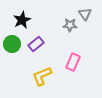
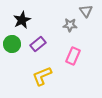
gray triangle: moved 1 px right, 3 px up
purple rectangle: moved 2 px right
pink rectangle: moved 6 px up
